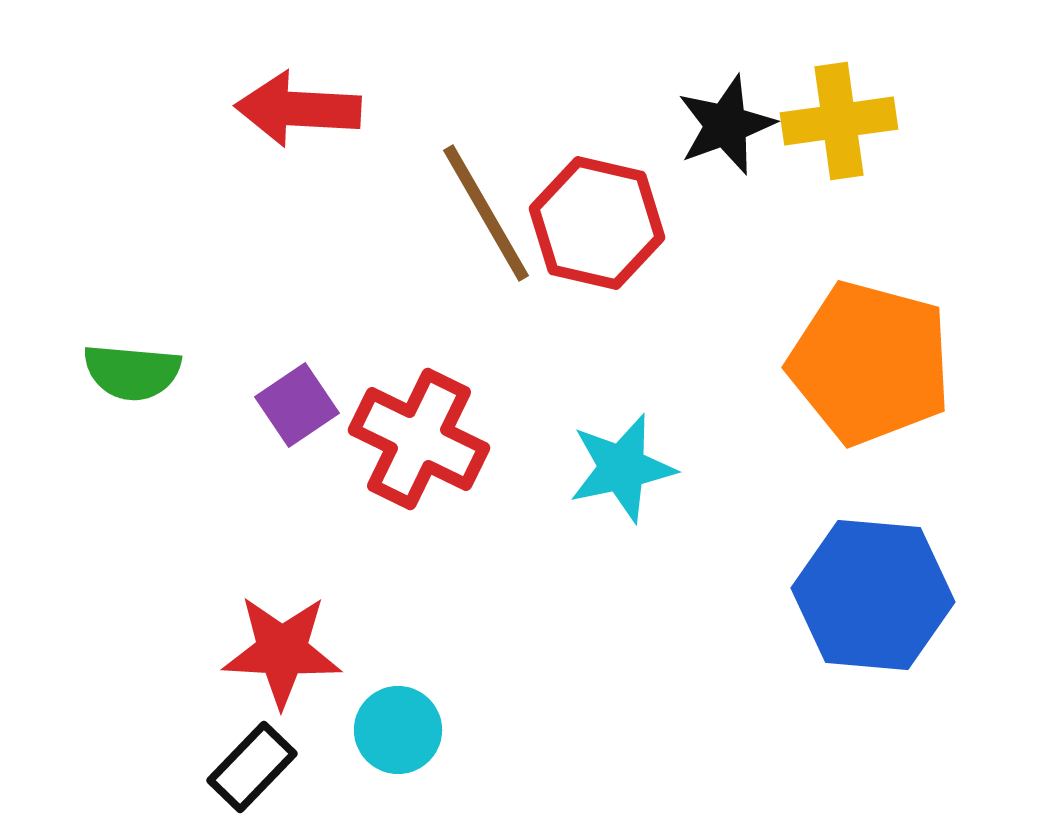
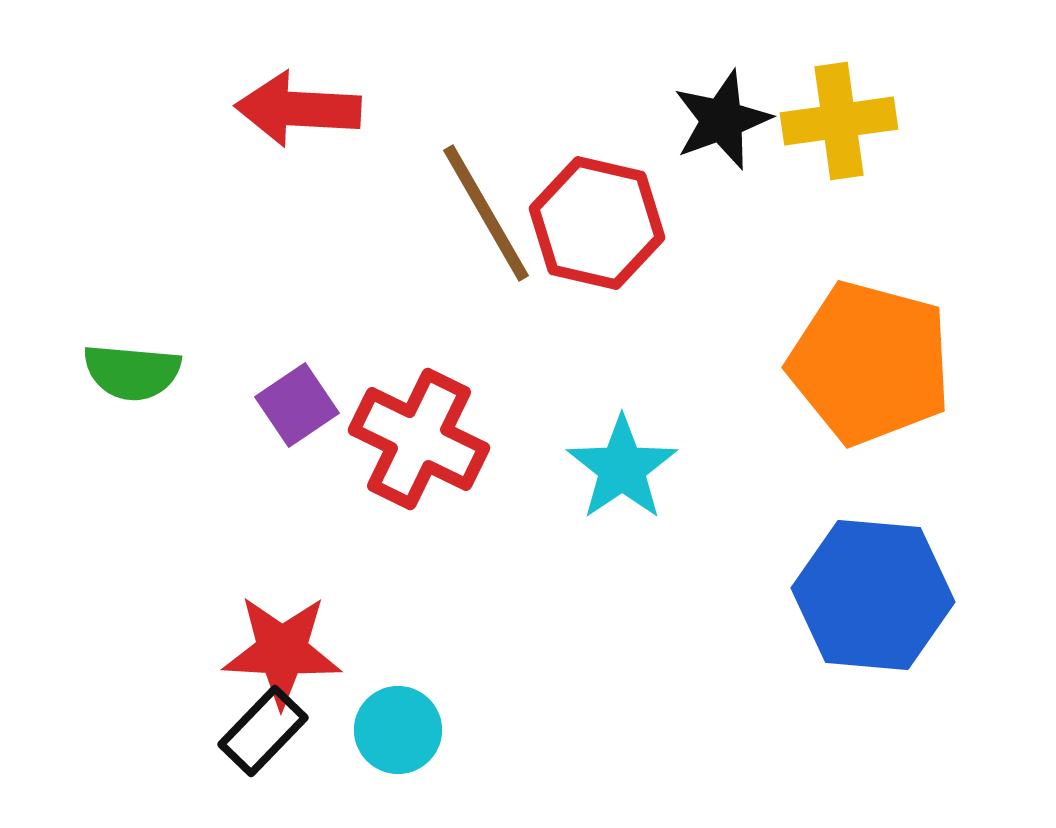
black star: moved 4 px left, 5 px up
cyan star: rotated 22 degrees counterclockwise
black rectangle: moved 11 px right, 36 px up
